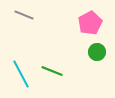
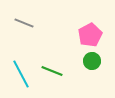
gray line: moved 8 px down
pink pentagon: moved 12 px down
green circle: moved 5 px left, 9 px down
